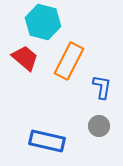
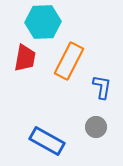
cyan hexagon: rotated 16 degrees counterclockwise
red trapezoid: rotated 60 degrees clockwise
gray circle: moved 3 px left, 1 px down
blue rectangle: rotated 16 degrees clockwise
